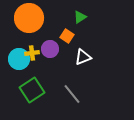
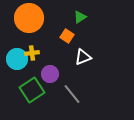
purple circle: moved 25 px down
cyan circle: moved 2 px left
